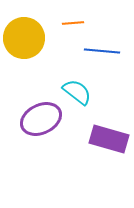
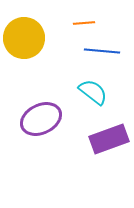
orange line: moved 11 px right
cyan semicircle: moved 16 px right
purple rectangle: rotated 36 degrees counterclockwise
